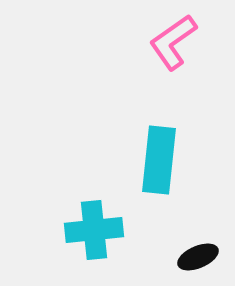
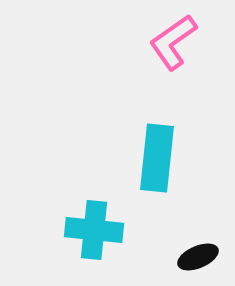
cyan rectangle: moved 2 px left, 2 px up
cyan cross: rotated 12 degrees clockwise
